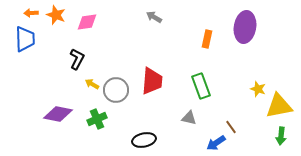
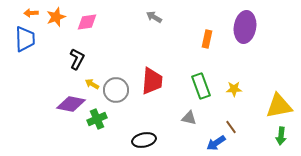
orange star: moved 2 px down; rotated 30 degrees clockwise
yellow star: moved 24 px left; rotated 21 degrees counterclockwise
purple diamond: moved 13 px right, 10 px up
